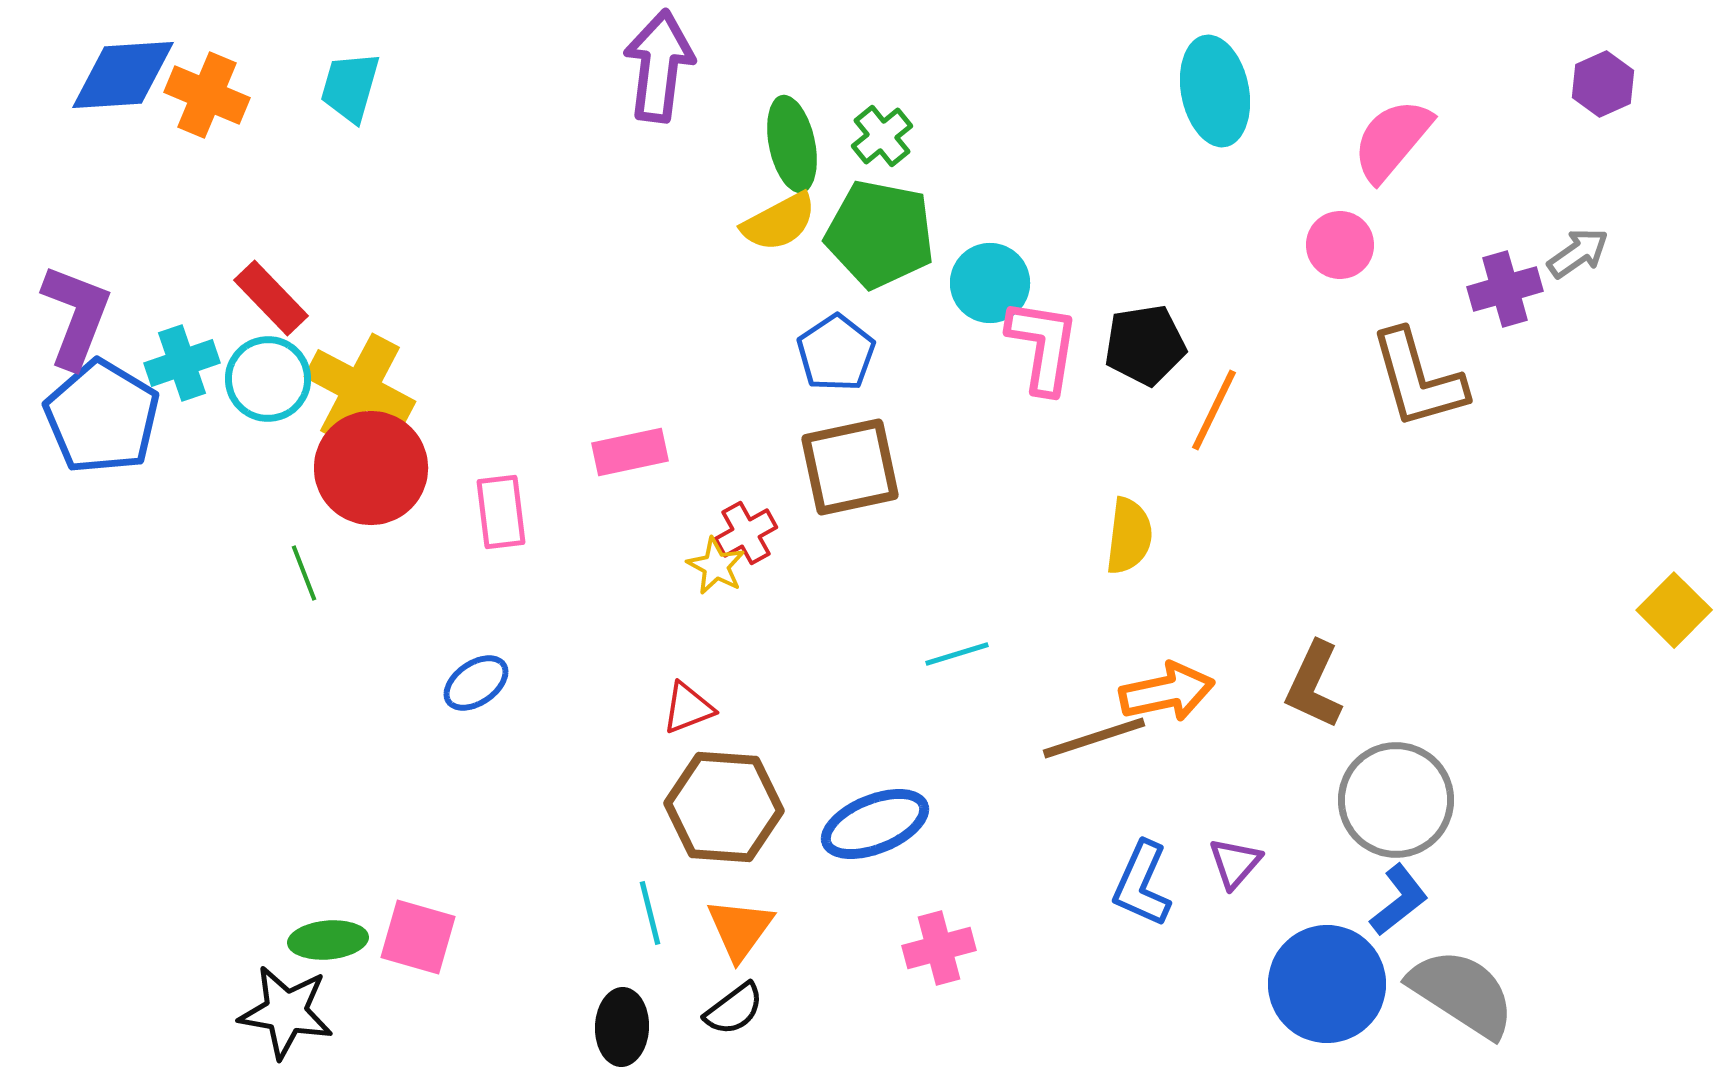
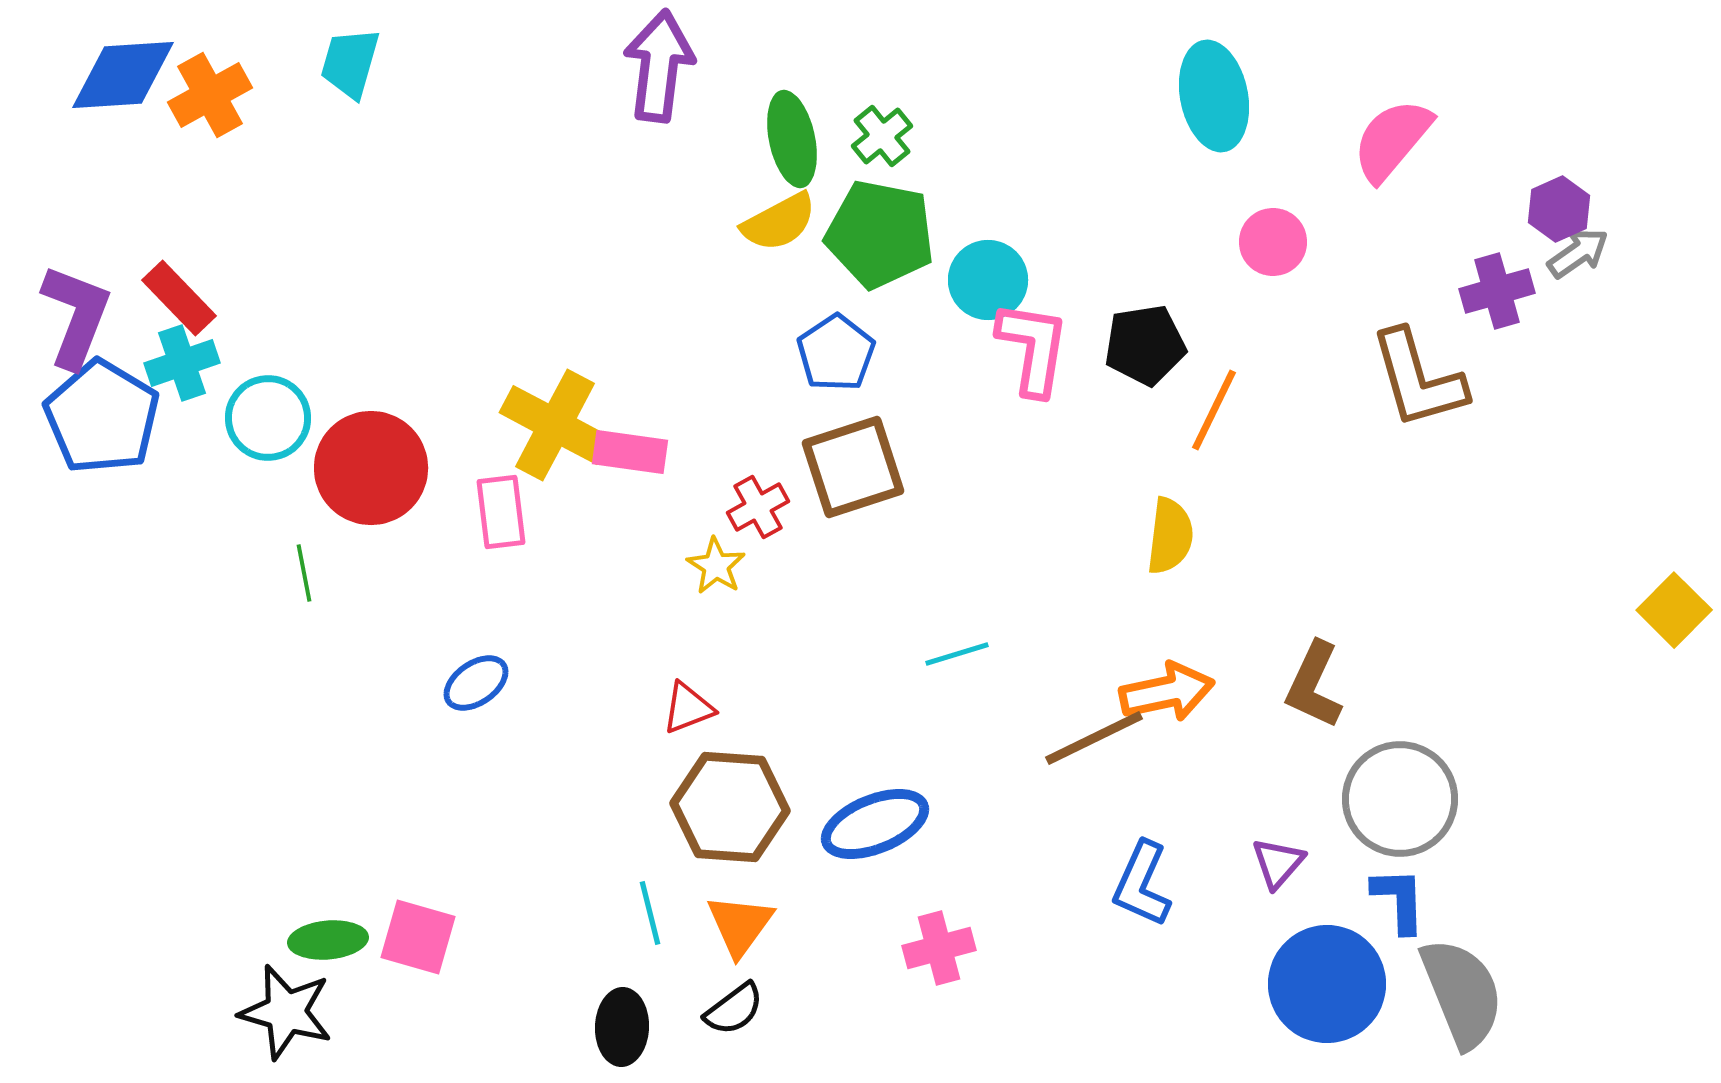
purple hexagon at (1603, 84): moved 44 px left, 125 px down
cyan trapezoid at (350, 87): moved 24 px up
cyan ellipse at (1215, 91): moved 1 px left, 5 px down
orange cross at (207, 95): moved 3 px right; rotated 38 degrees clockwise
green ellipse at (792, 144): moved 5 px up
pink circle at (1340, 245): moved 67 px left, 3 px up
cyan circle at (990, 283): moved 2 px left, 3 px up
purple cross at (1505, 289): moved 8 px left, 2 px down
red rectangle at (271, 298): moved 92 px left
pink L-shape at (1043, 346): moved 10 px left, 2 px down
cyan circle at (268, 379): moved 39 px down
yellow cross at (360, 389): moved 195 px right, 36 px down
pink rectangle at (630, 452): rotated 20 degrees clockwise
brown square at (850, 467): moved 3 px right; rotated 6 degrees counterclockwise
red cross at (746, 533): moved 12 px right, 26 px up
yellow semicircle at (1129, 536): moved 41 px right
yellow star at (716, 566): rotated 4 degrees clockwise
green line at (304, 573): rotated 10 degrees clockwise
brown line at (1094, 738): rotated 8 degrees counterclockwise
gray circle at (1396, 800): moved 4 px right, 1 px up
brown hexagon at (724, 807): moved 6 px right
purple triangle at (1235, 863): moved 43 px right
blue L-shape at (1399, 900): rotated 54 degrees counterclockwise
orange triangle at (740, 929): moved 4 px up
gray semicircle at (1462, 993): rotated 35 degrees clockwise
black star at (286, 1012): rotated 6 degrees clockwise
